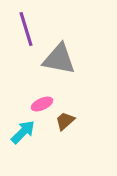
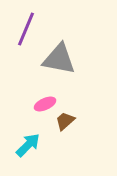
purple line: rotated 40 degrees clockwise
pink ellipse: moved 3 px right
cyan arrow: moved 5 px right, 13 px down
